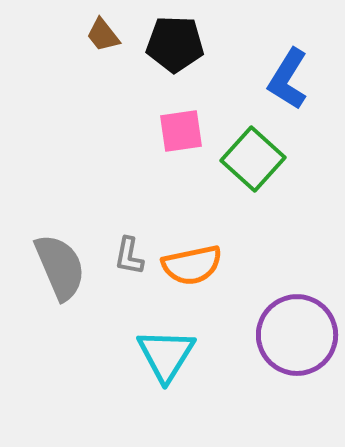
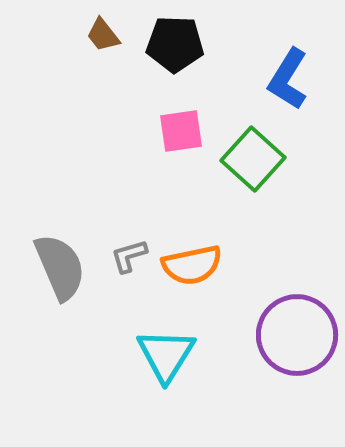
gray L-shape: rotated 63 degrees clockwise
